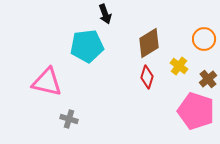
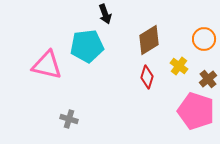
brown diamond: moved 3 px up
pink triangle: moved 17 px up
